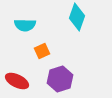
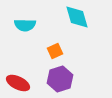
cyan diamond: rotated 36 degrees counterclockwise
orange square: moved 13 px right
red ellipse: moved 1 px right, 2 px down
